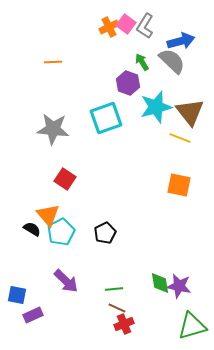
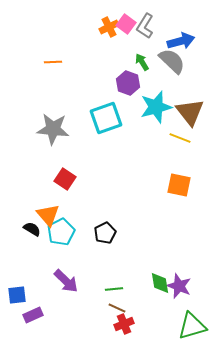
purple star: rotated 10 degrees clockwise
blue square: rotated 18 degrees counterclockwise
